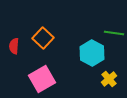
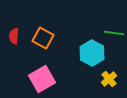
orange square: rotated 15 degrees counterclockwise
red semicircle: moved 10 px up
